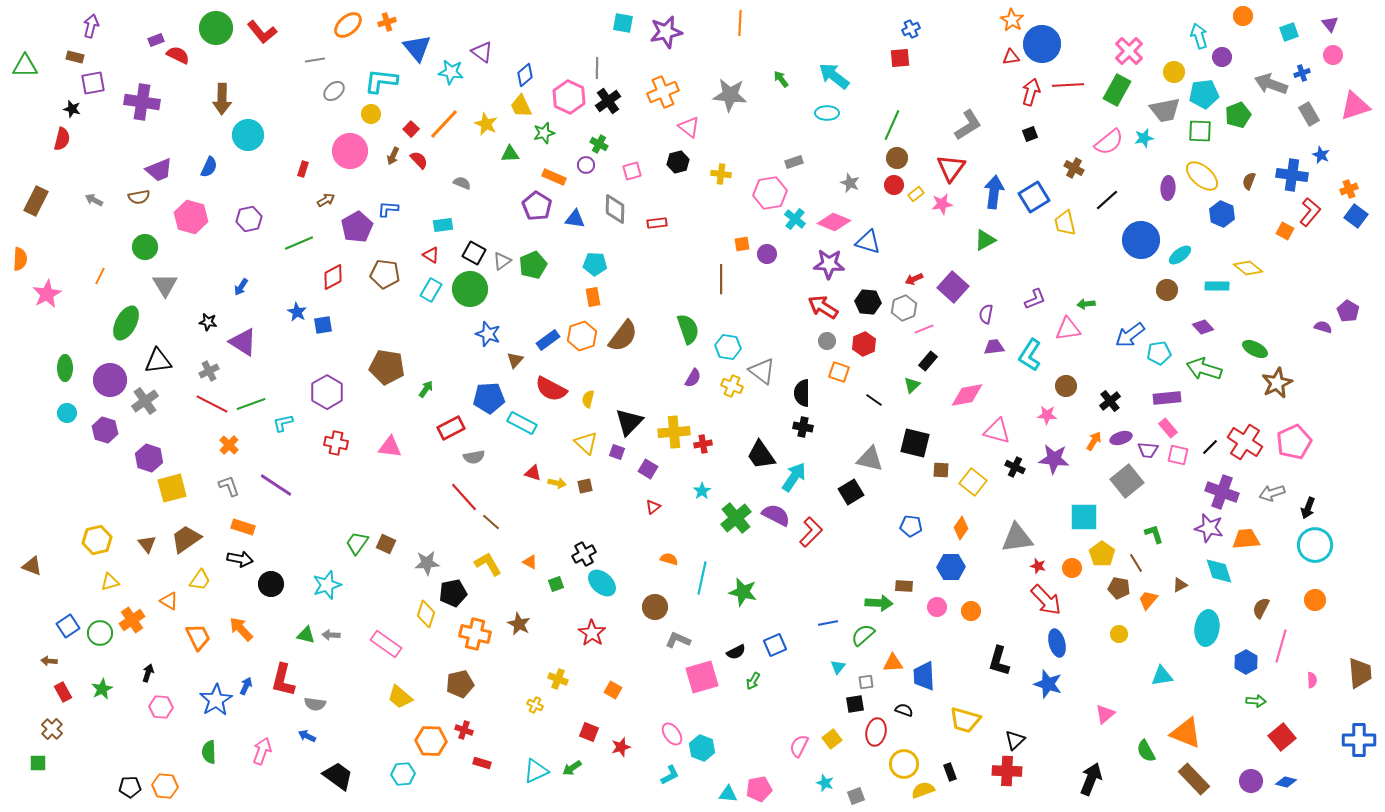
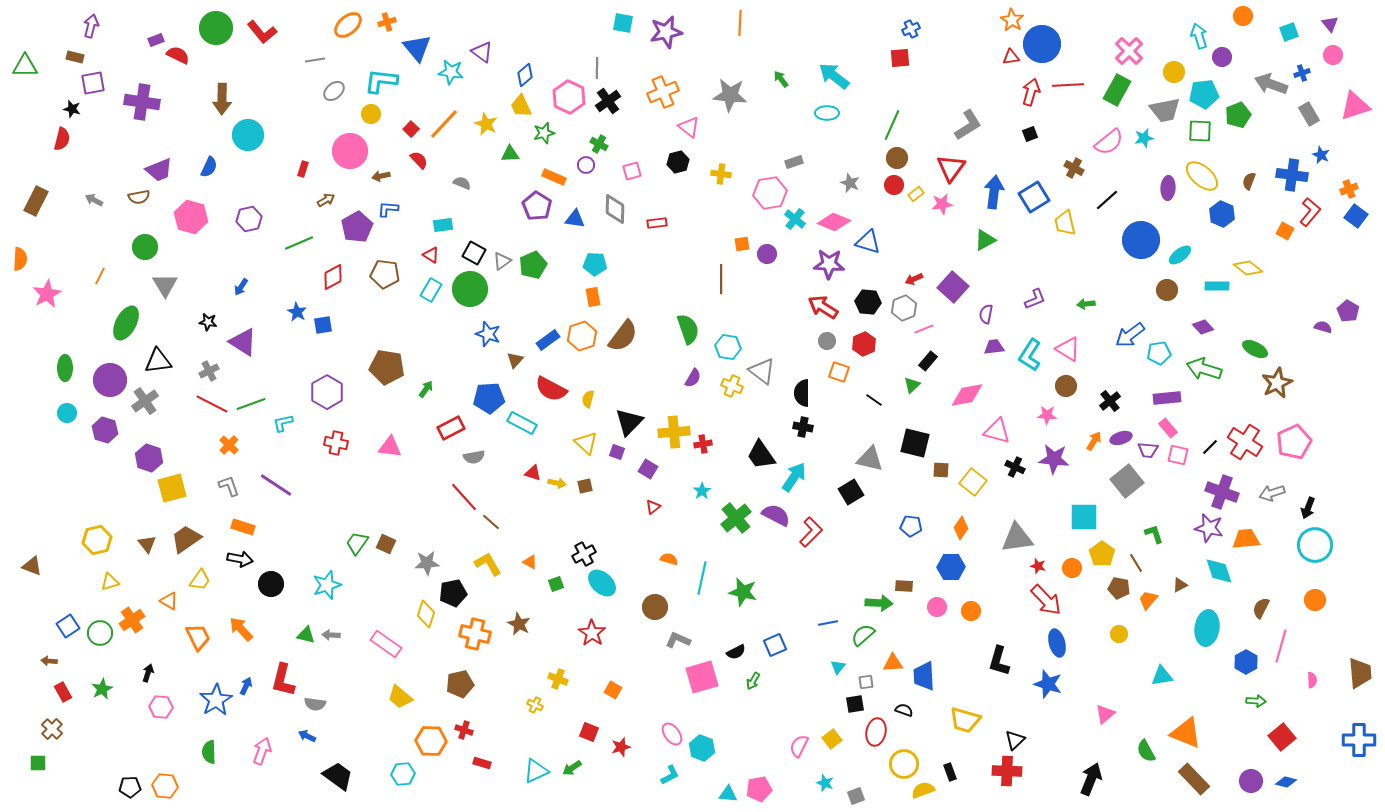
brown arrow at (393, 156): moved 12 px left, 20 px down; rotated 54 degrees clockwise
pink triangle at (1068, 329): moved 20 px down; rotated 40 degrees clockwise
